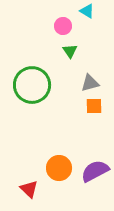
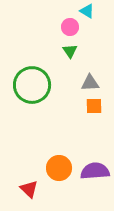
pink circle: moved 7 px right, 1 px down
gray triangle: rotated 12 degrees clockwise
purple semicircle: rotated 24 degrees clockwise
